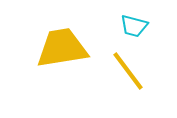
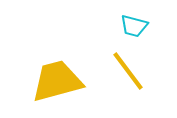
yellow trapezoid: moved 5 px left, 33 px down; rotated 6 degrees counterclockwise
